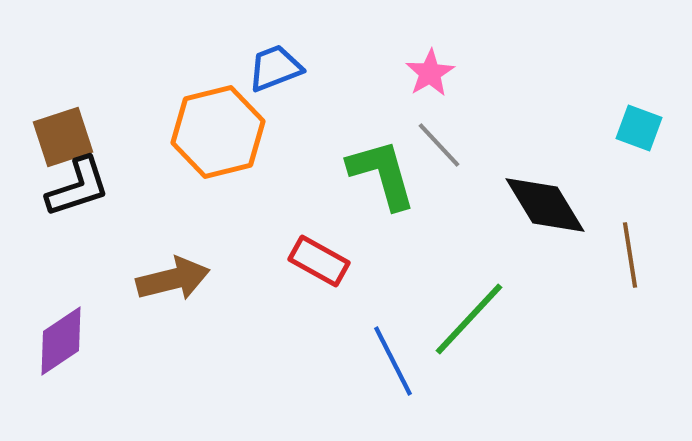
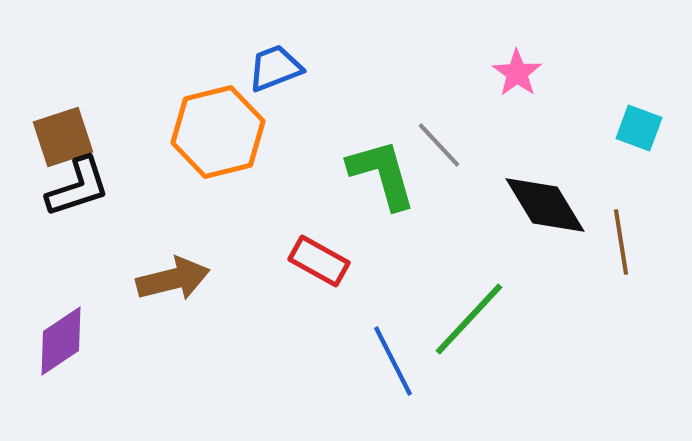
pink star: moved 87 px right; rotated 6 degrees counterclockwise
brown line: moved 9 px left, 13 px up
